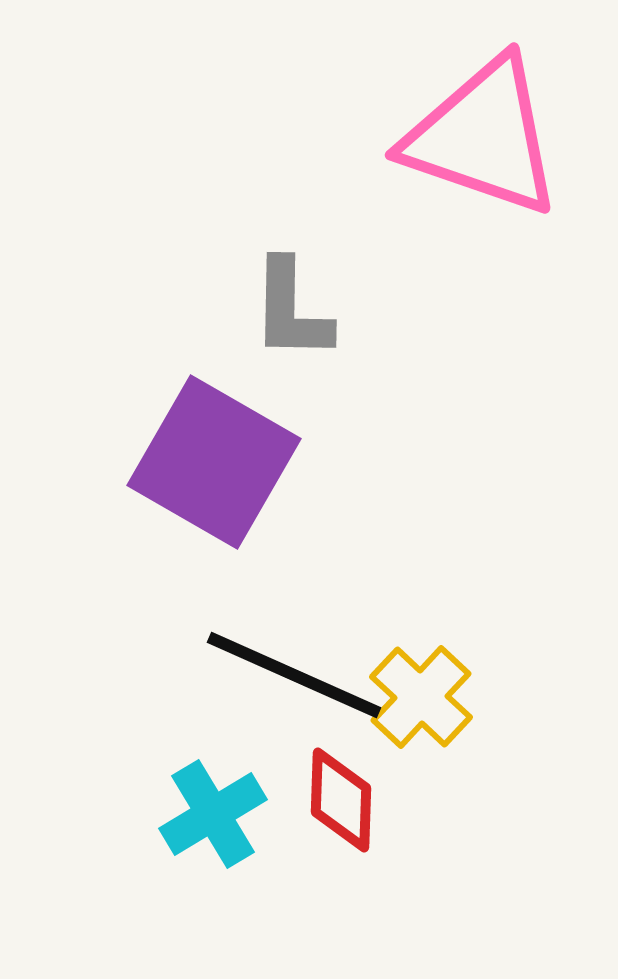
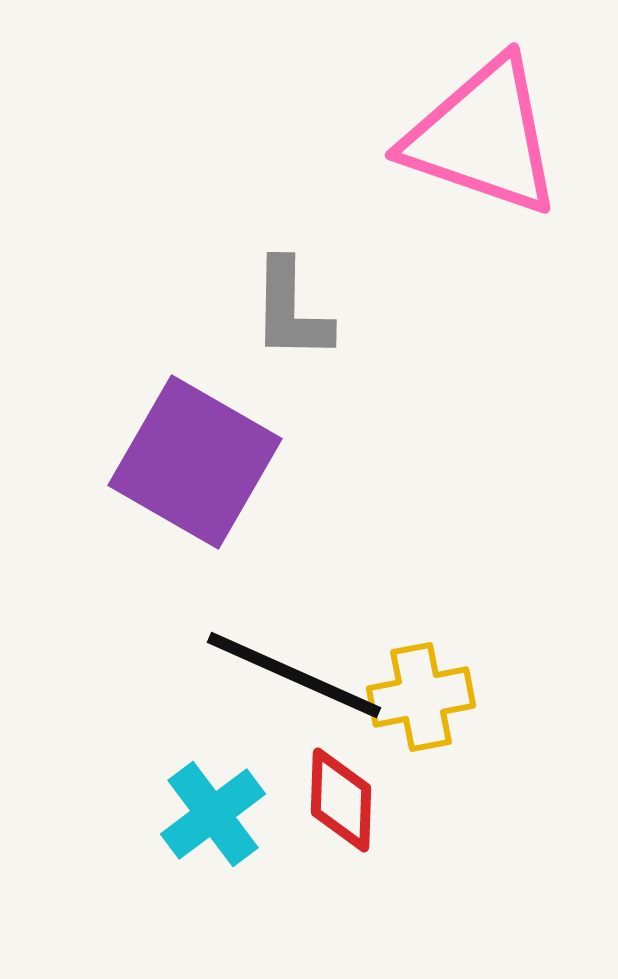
purple square: moved 19 px left
yellow cross: rotated 36 degrees clockwise
cyan cross: rotated 6 degrees counterclockwise
